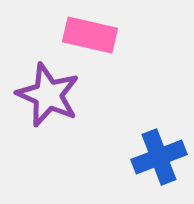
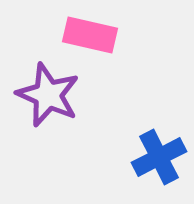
blue cross: rotated 6 degrees counterclockwise
